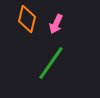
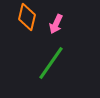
orange diamond: moved 2 px up
